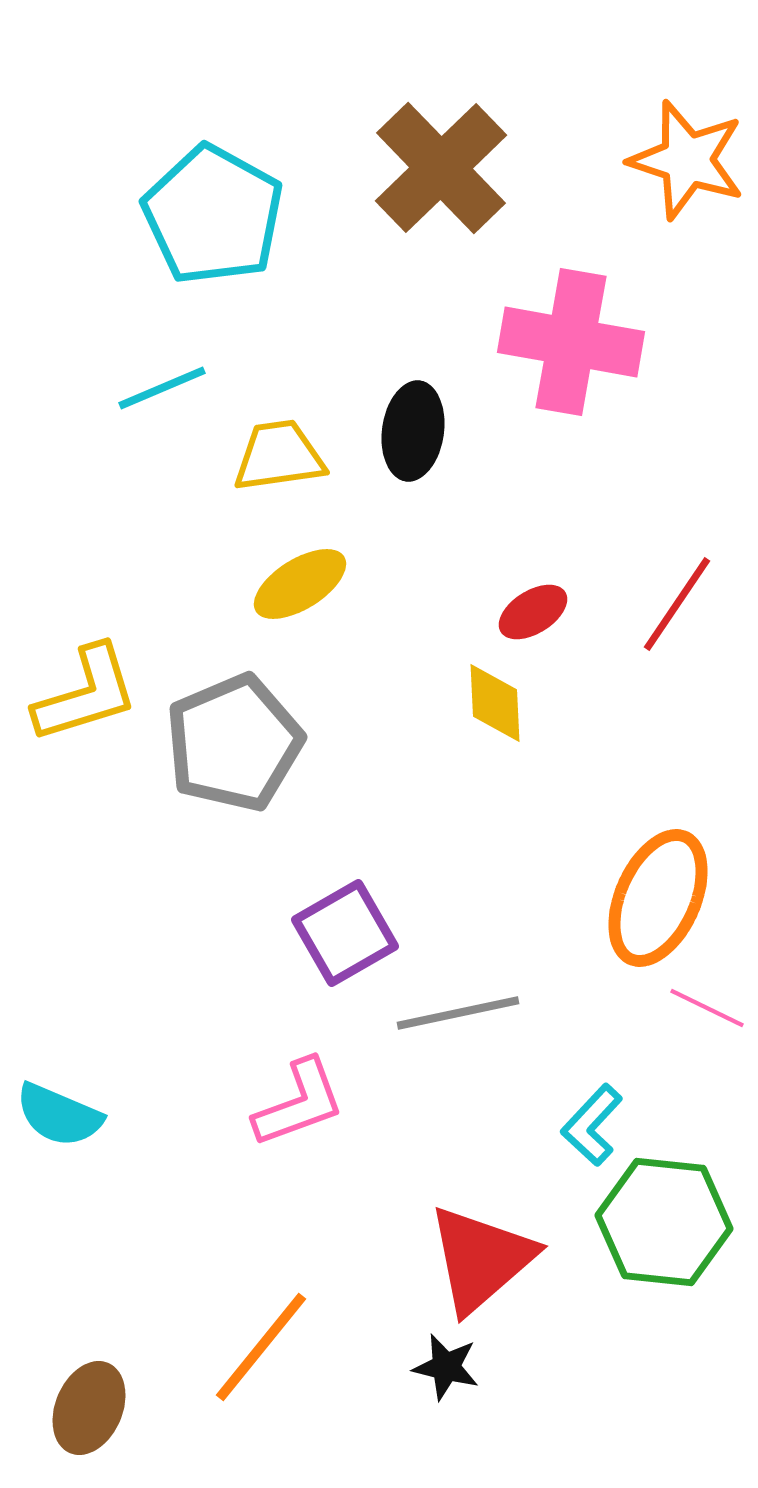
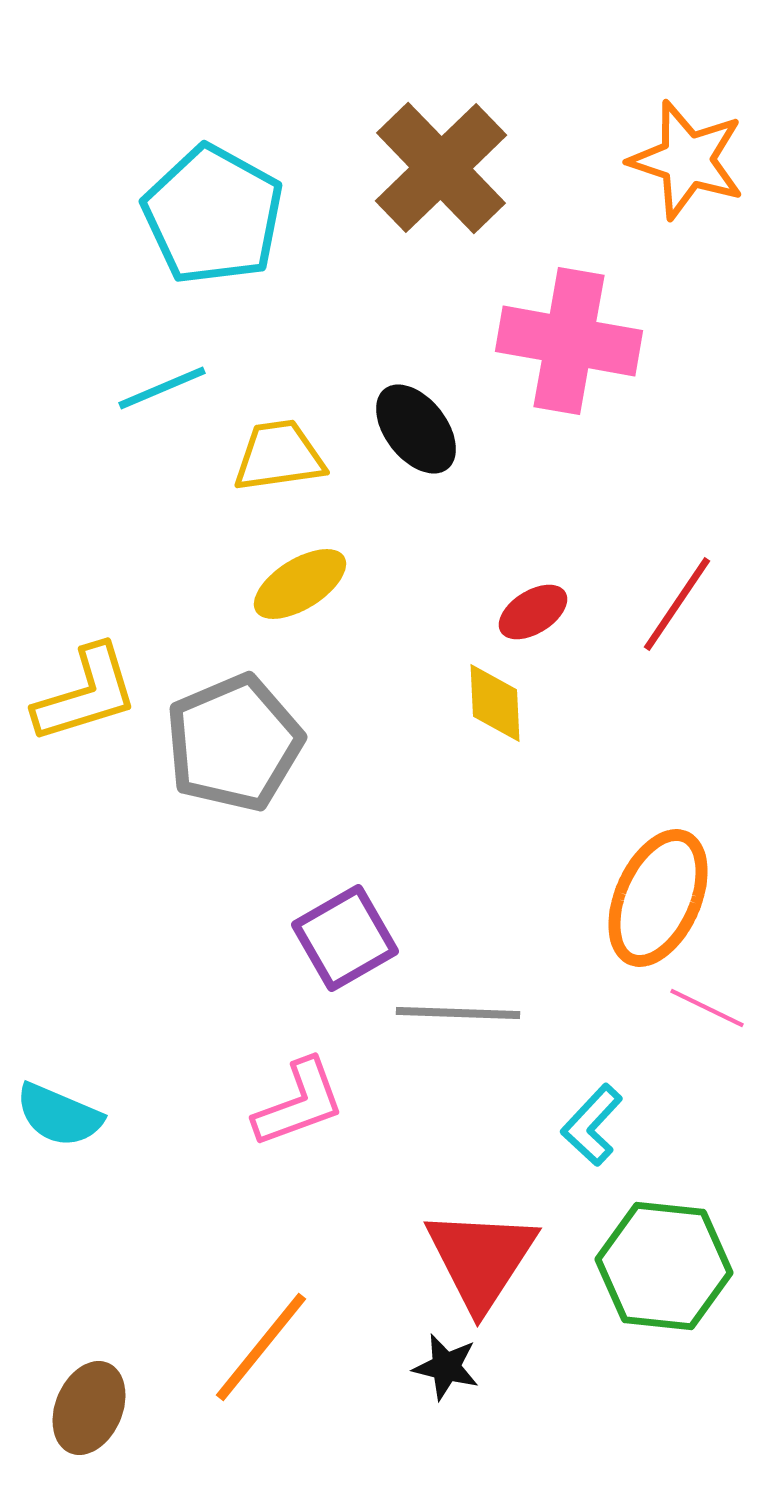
pink cross: moved 2 px left, 1 px up
black ellipse: moved 3 px right, 2 px up; rotated 46 degrees counterclockwise
purple square: moved 5 px down
gray line: rotated 14 degrees clockwise
green hexagon: moved 44 px down
red triangle: rotated 16 degrees counterclockwise
